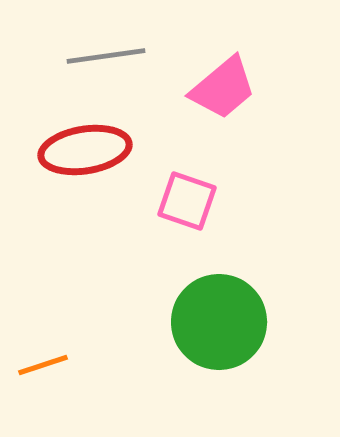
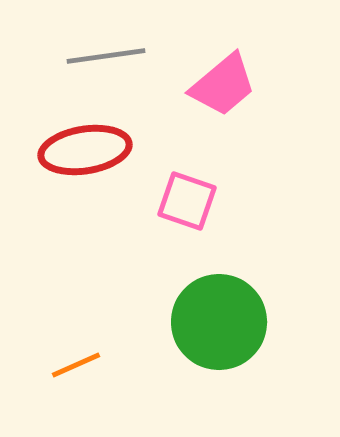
pink trapezoid: moved 3 px up
orange line: moved 33 px right; rotated 6 degrees counterclockwise
